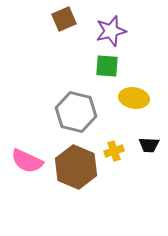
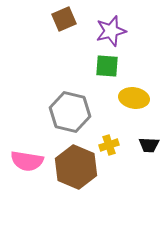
gray hexagon: moved 6 px left
yellow cross: moved 5 px left, 6 px up
pink semicircle: rotated 16 degrees counterclockwise
